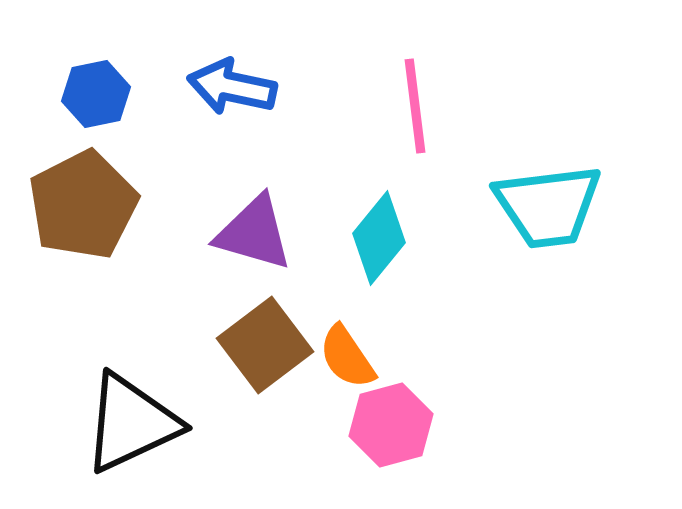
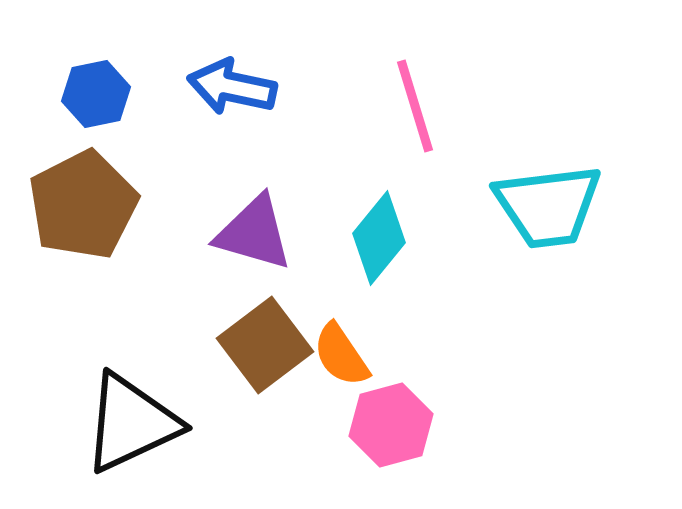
pink line: rotated 10 degrees counterclockwise
orange semicircle: moved 6 px left, 2 px up
